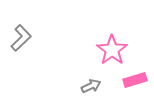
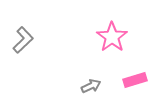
gray L-shape: moved 2 px right, 2 px down
pink star: moved 13 px up
